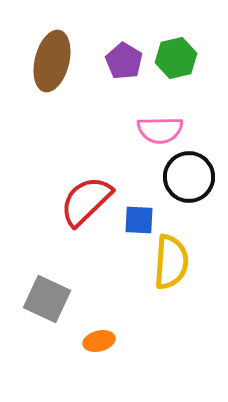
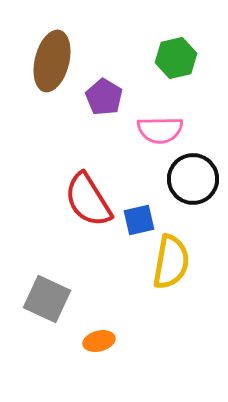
purple pentagon: moved 20 px left, 36 px down
black circle: moved 4 px right, 2 px down
red semicircle: moved 2 px right, 1 px up; rotated 78 degrees counterclockwise
blue square: rotated 16 degrees counterclockwise
yellow semicircle: rotated 6 degrees clockwise
